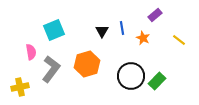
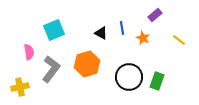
black triangle: moved 1 px left, 2 px down; rotated 32 degrees counterclockwise
pink semicircle: moved 2 px left
black circle: moved 2 px left, 1 px down
green rectangle: rotated 24 degrees counterclockwise
